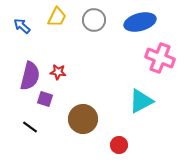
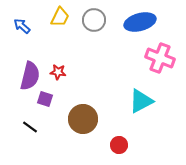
yellow trapezoid: moved 3 px right
